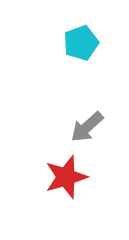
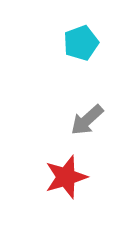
gray arrow: moved 7 px up
